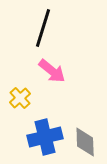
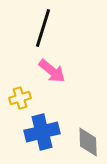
yellow cross: rotated 25 degrees clockwise
blue cross: moved 3 px left, 5 px up
gray diamond: moved 3 px right
